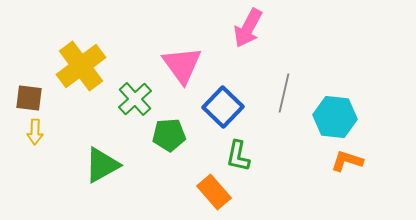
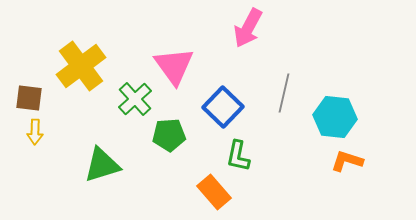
pink triangle: moved 8 px left, 1 px down
green triangle: rotated 12 degrees clockwise
